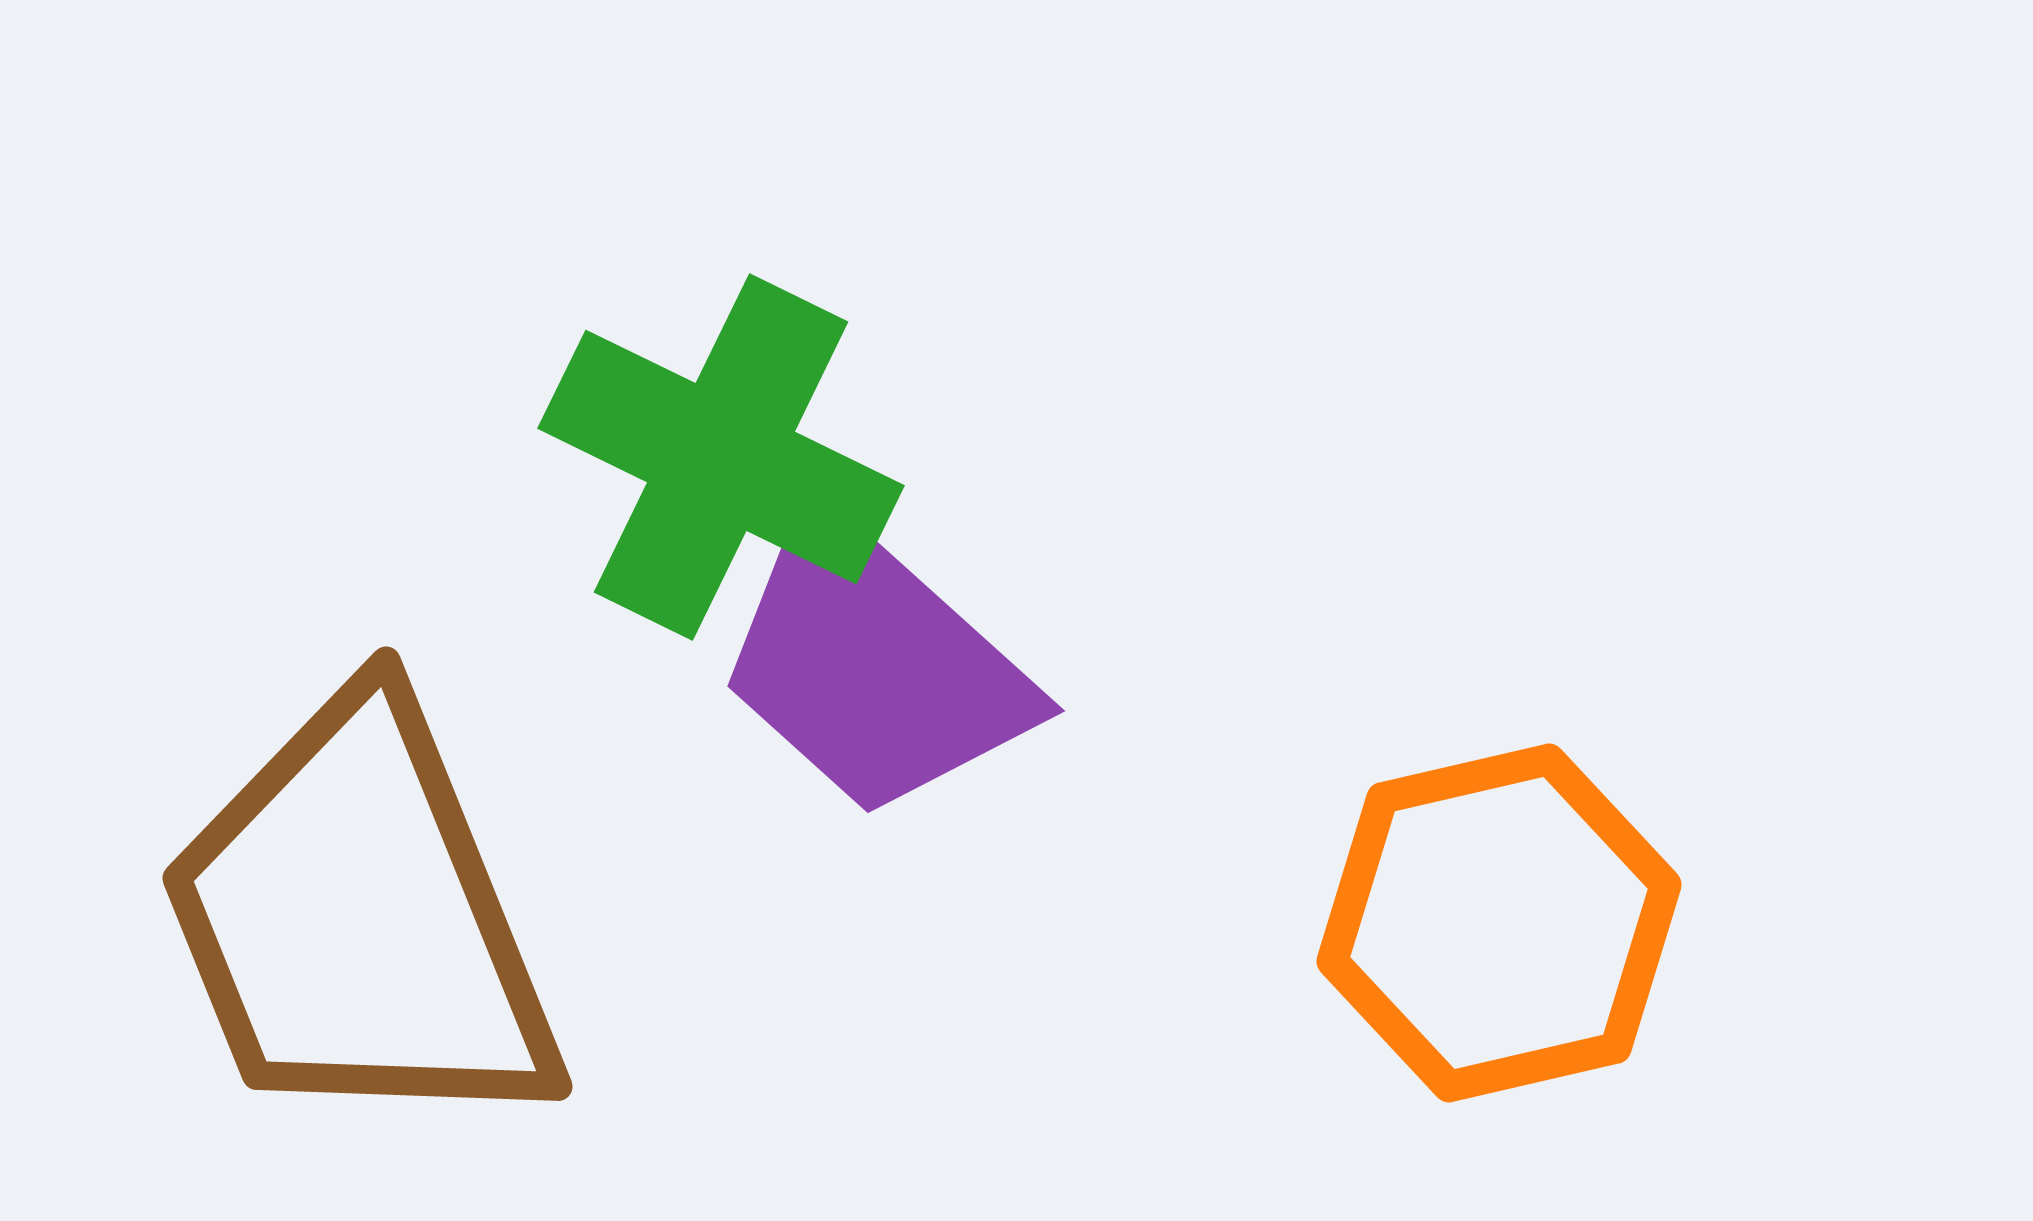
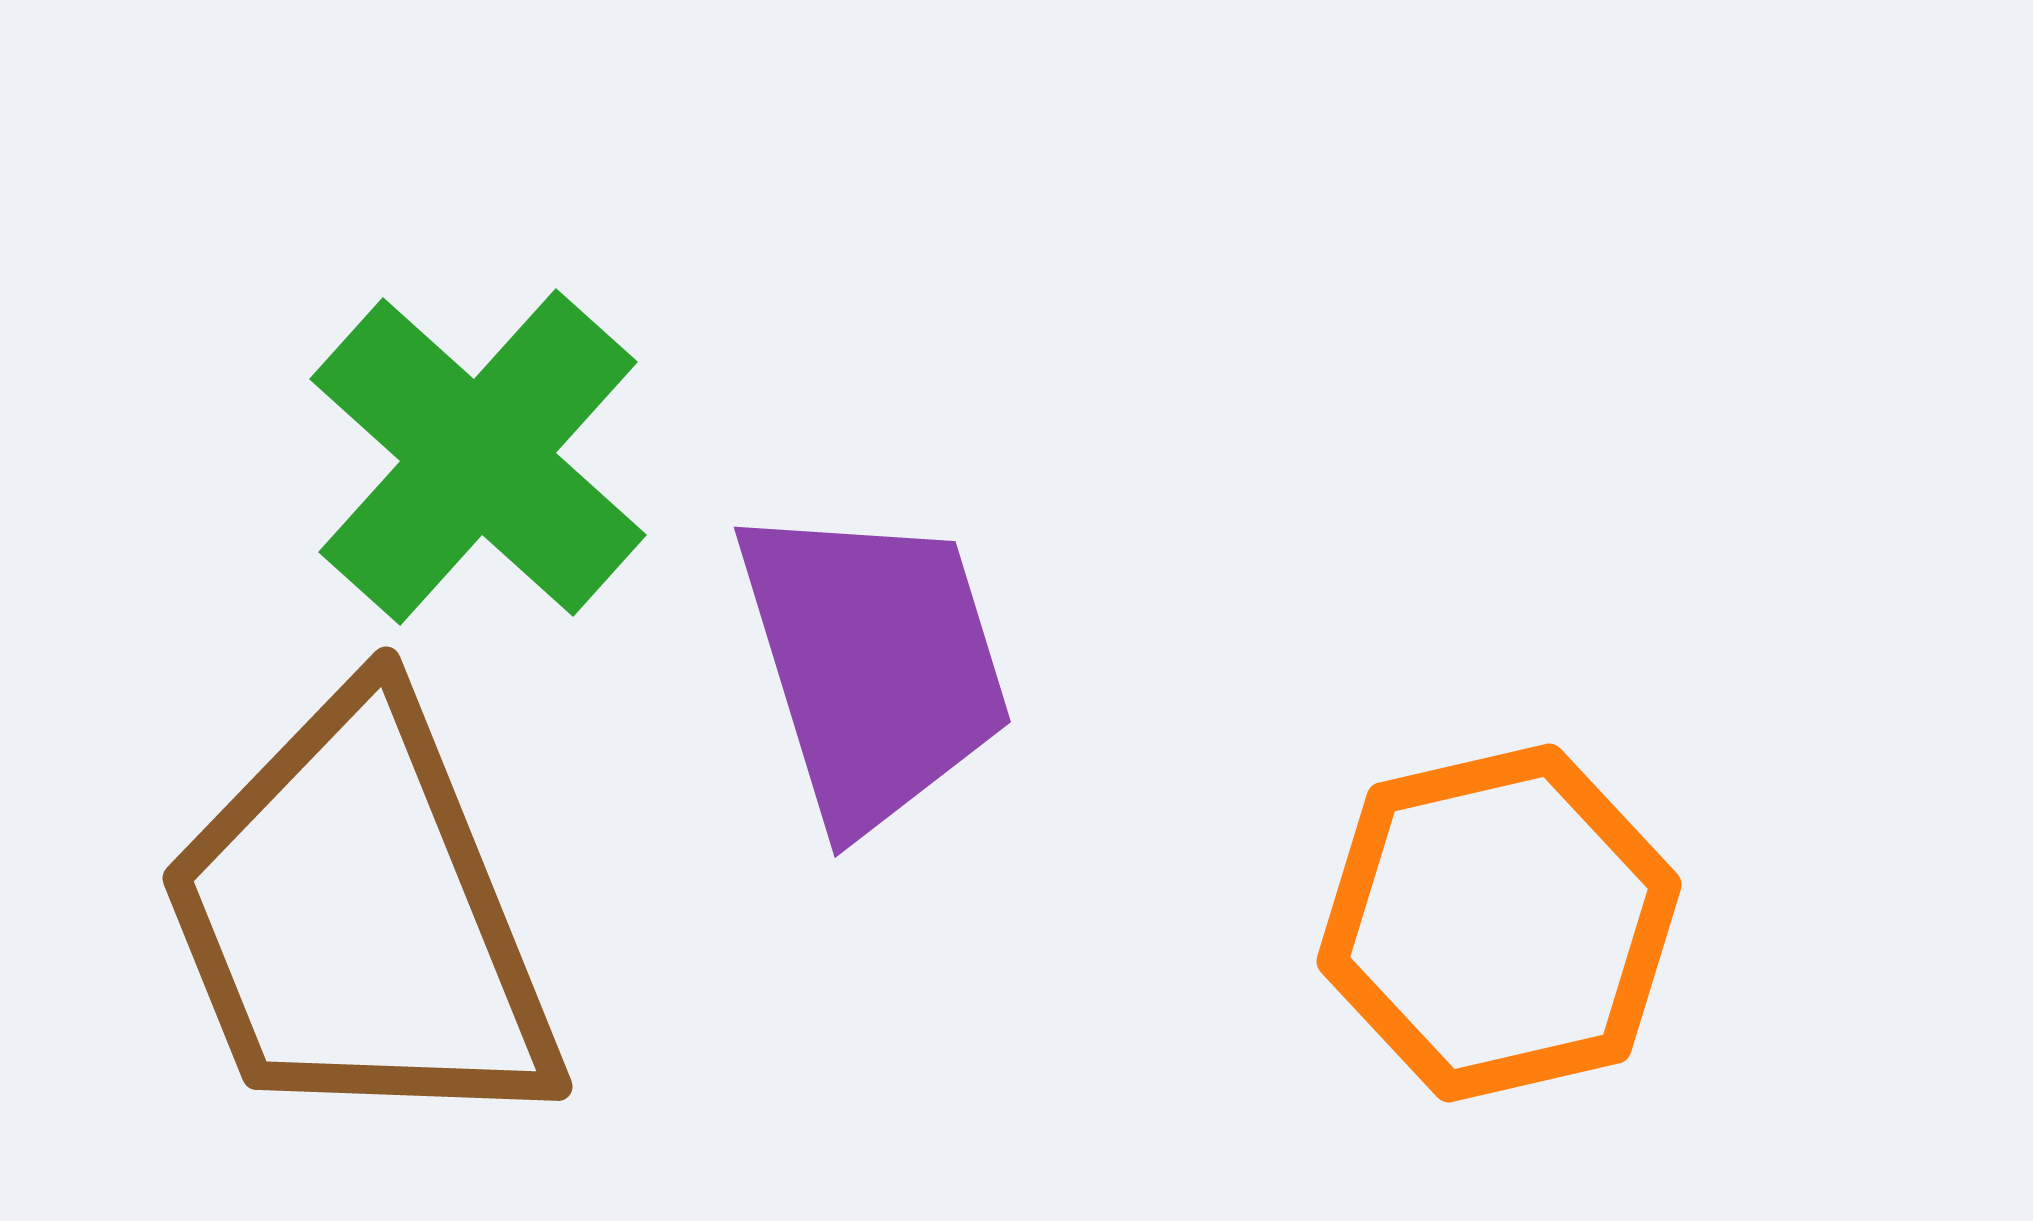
green cross: moved 243 px left; rotated 16 degrees clockwise
purple trapezoid: rotated 149 degrees counterclockwise
